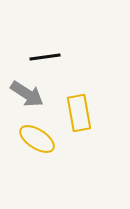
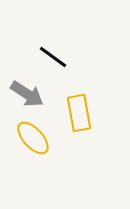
black line: moved 8 px right; rotated 44 degrees clockwise
yellow ellipse: moved 4 px left, 1 px up; rotated 15 degrees clockwise
